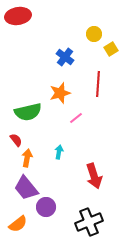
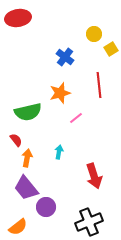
red ellipse: moved 2 px down
red line: moved 1 px right, 1 px down; rotated 10 degrees counterclockwise
orange semicircle: moved 3 px down
